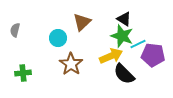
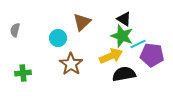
purple pentagon: moved 1 px left
black semicircle: rotated 125 degrees clockwise
